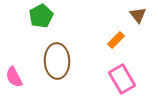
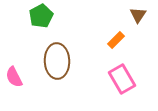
brown triangle: rotated 12 degrees clockwise
